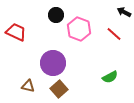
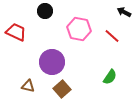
black circle: moved 11 px left, 4 px up
pink hexagon: rotated 10 degrees counterclockwise
red line: moved 2 px left, 2 px down
purple circle: moved 1 px left, 1 px up
green semicircle: rotated 28 degrees counterclockwise
brown square: moved 3 px right
